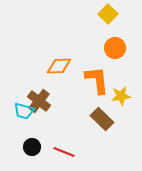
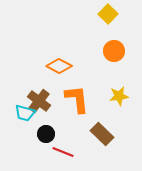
orange circle: moved 1 px left, 3 px down
orange diamond: rotated 30 degrees clockwise
orange L-shape: moved 20 px left, 19 px down
yellow star: moved 2 px left
cyan trapezoid: moved 1 px right, 2 px down
brown rectangle: moved 15 px down
black circle: moved 14 px right, 13 px up
red line: moved 1 px left
